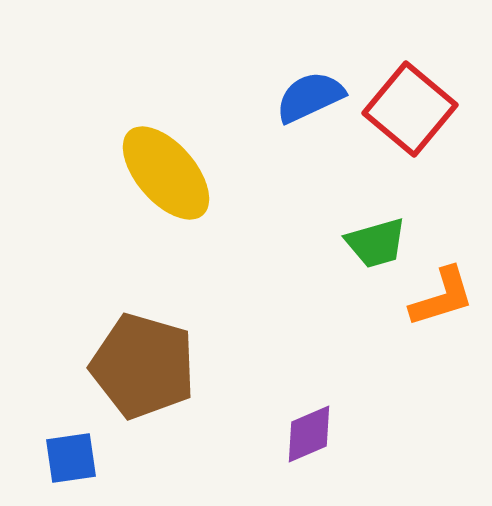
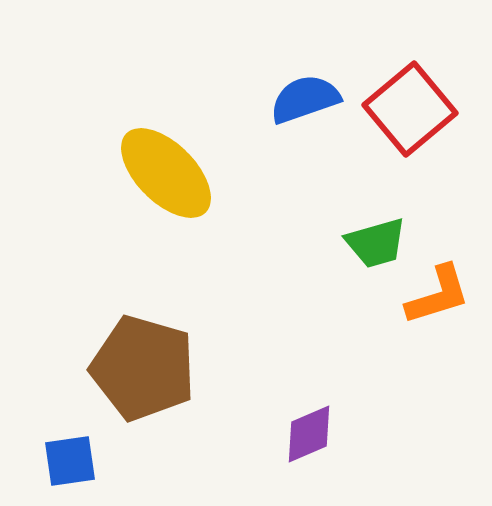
blue semicircle: moved 5 px left, 2 px down; rotated 6 degrees clockwise
red square: rotated 10 degrees clockwise
yellow ellipse: rotated 4 degrees counterclockwise
orange L-shape: moved 4 px left, 2 px up
brown pentagon: moved 2 px down
blue square: moved 1 px left, 3 px down
